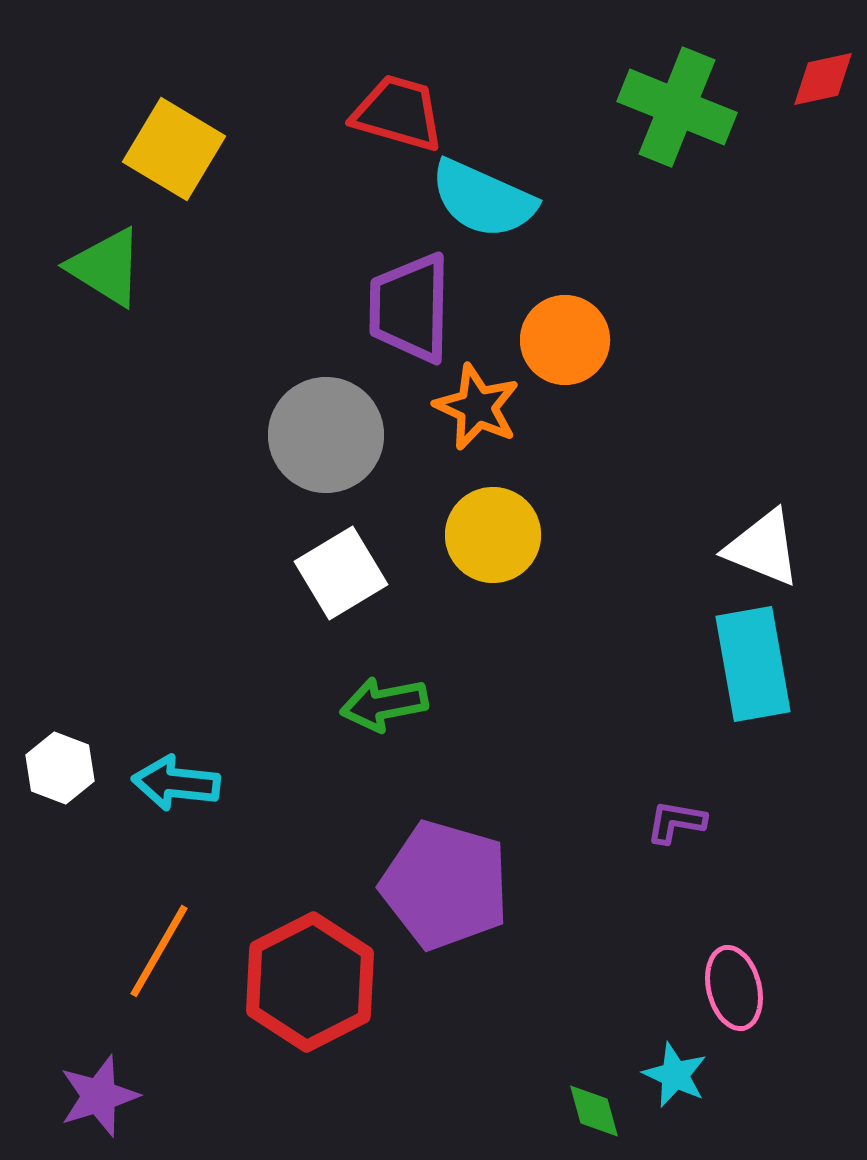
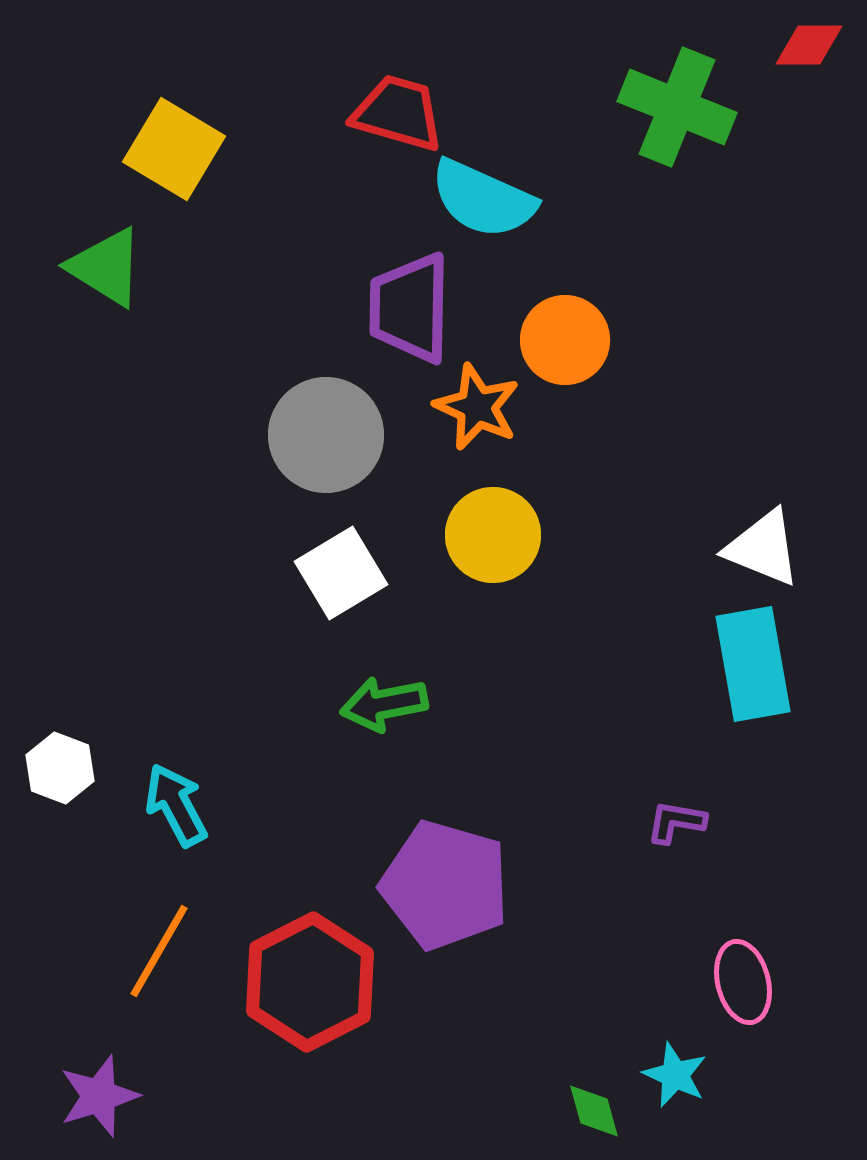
red diamond: moved 14 px left, 34 px up; rotated 12 degrees clockwise
cyan arrow: moved 22 px down; rotated 56 degrees clockwise
pink ellipse: moved 9 px right, 6 px up
